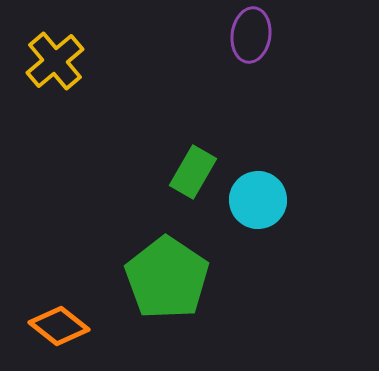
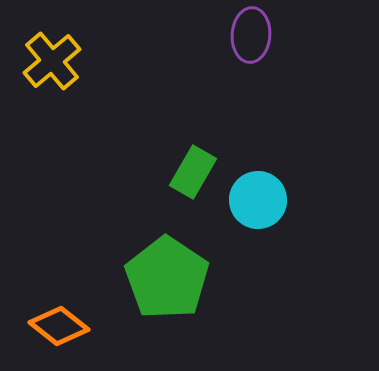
purple ellipse: rotated 4 degrees counterclockwise
yellow cross: moved 3 px left
